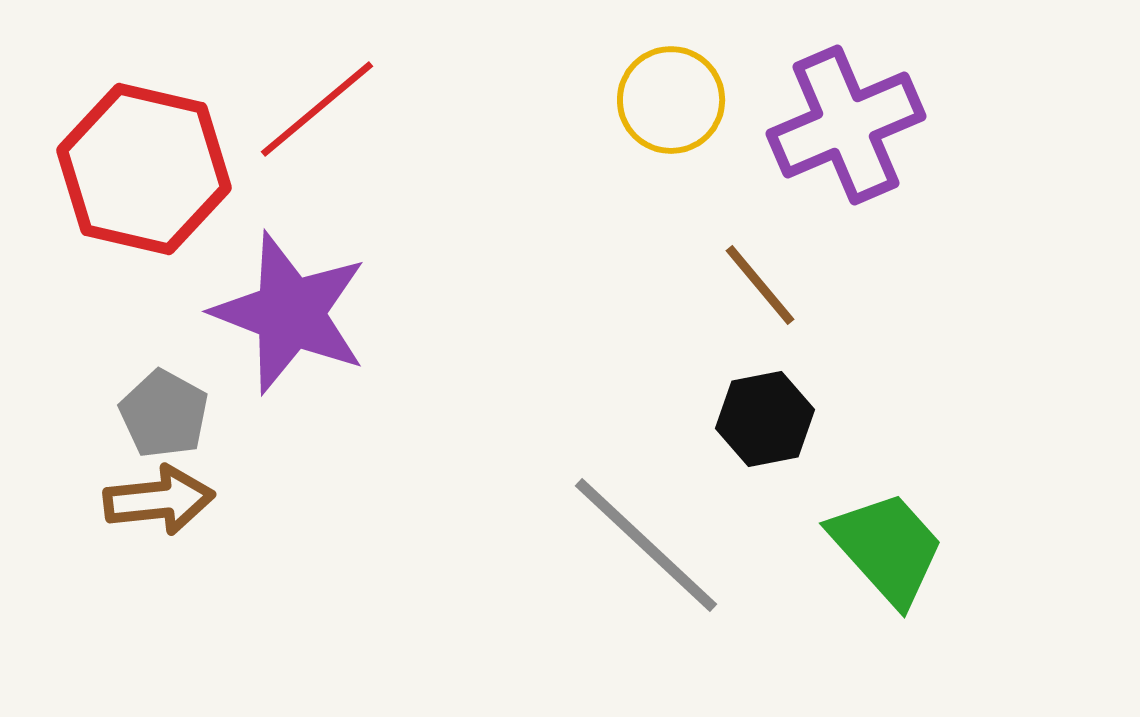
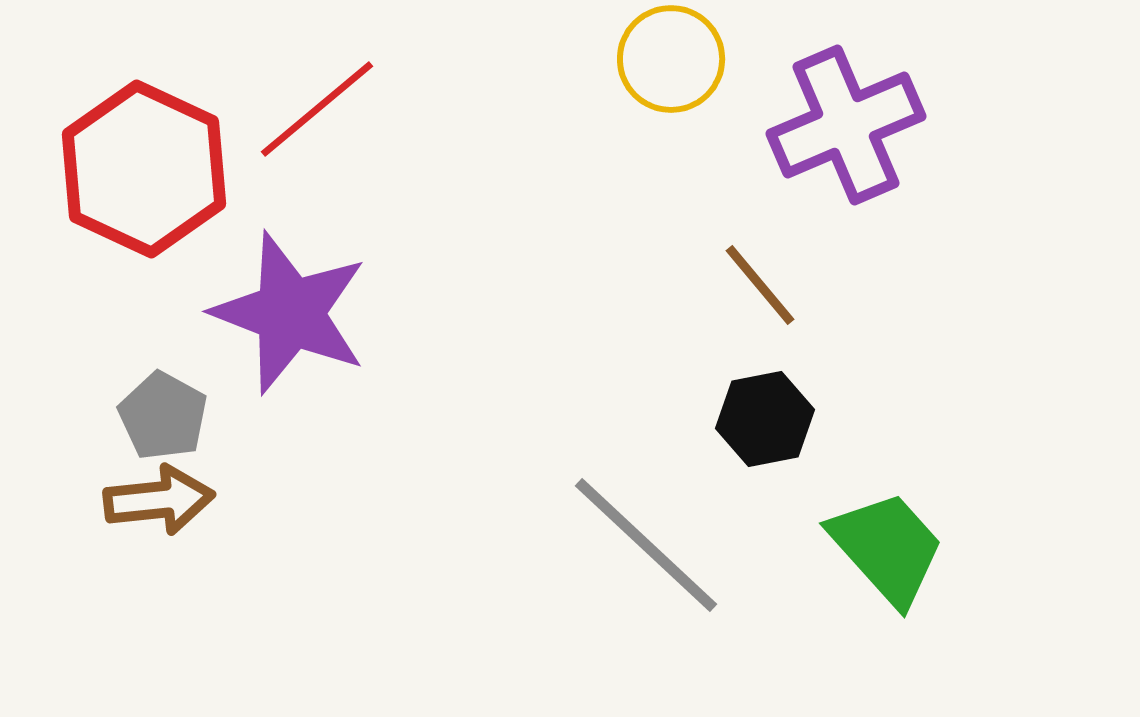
yellow circle: moved 41 px up
red hexagon: rotated 12 degrees clockwise
gray pentagon: moved 1 px left, 2 px down
